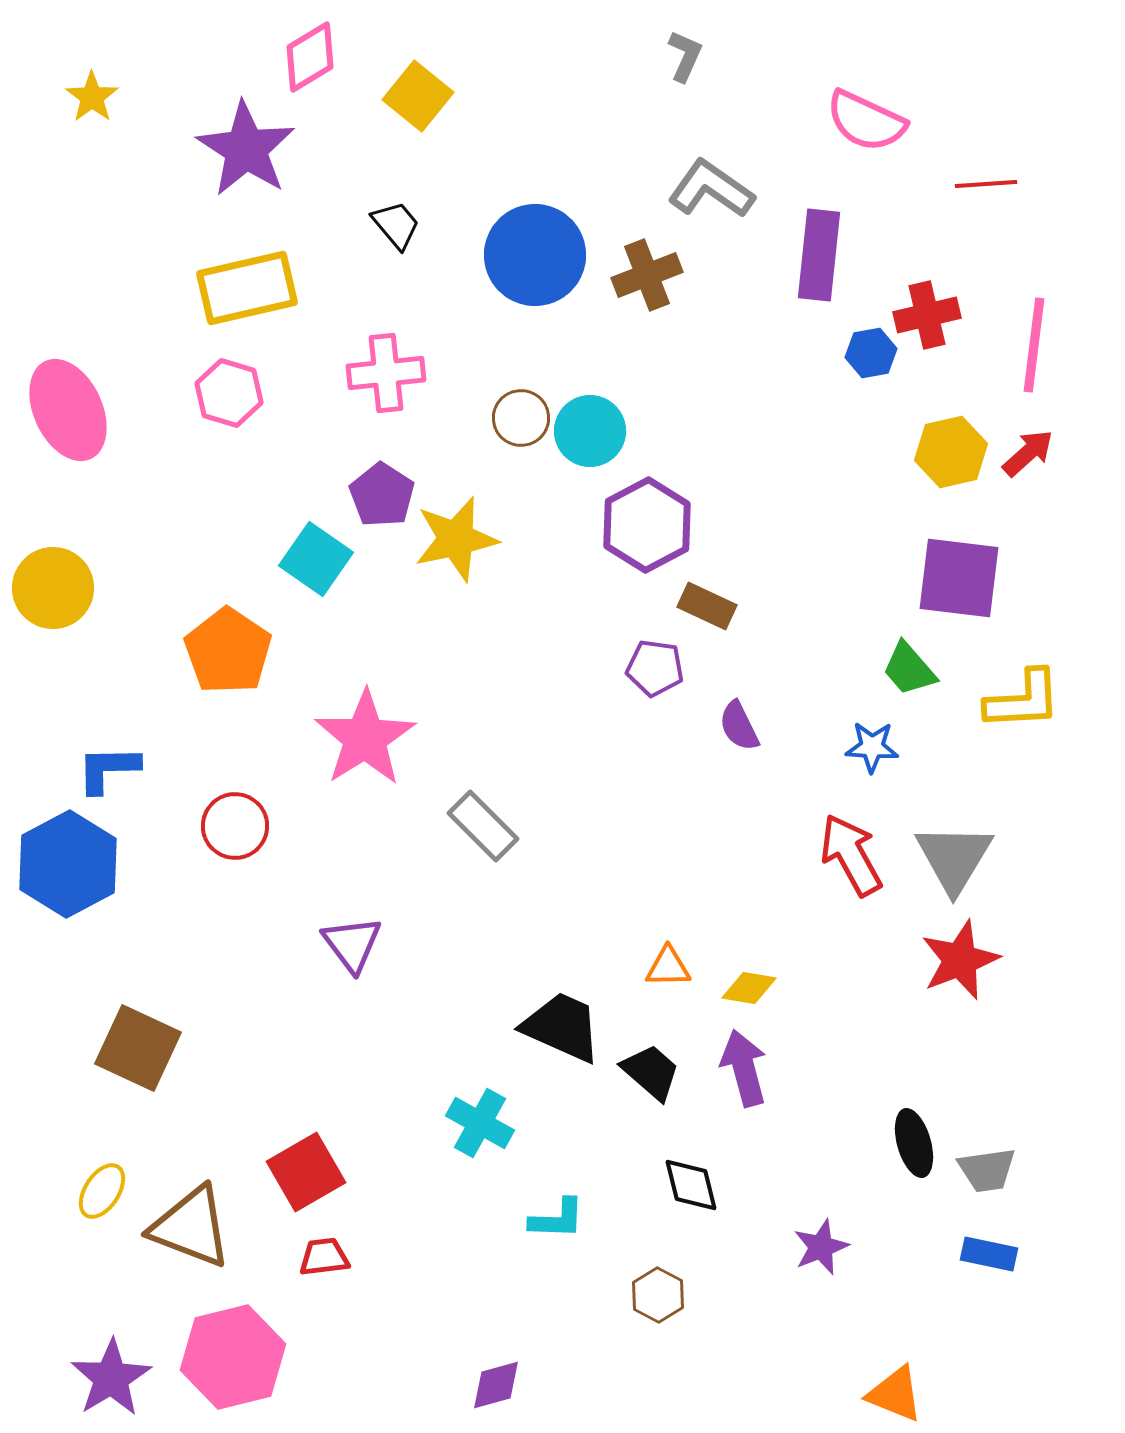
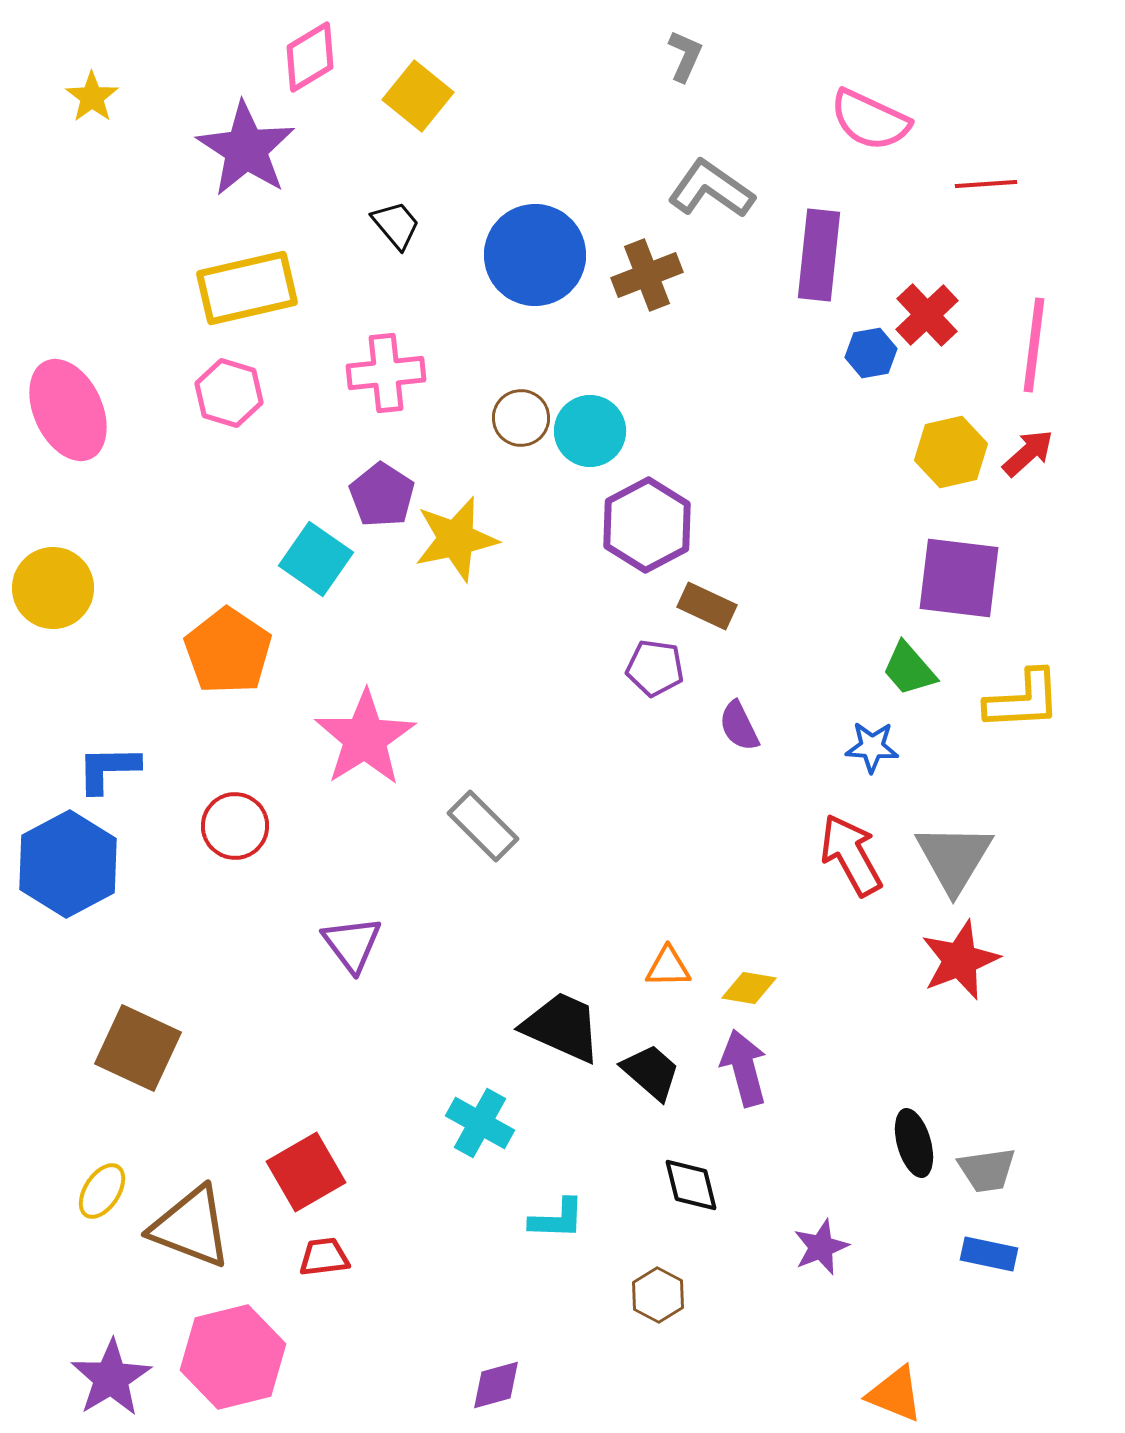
pink semicircle at (866, 121): moved 4 px right, 1 px up
red cross at (927, 315): rotated 30 degrees counterclockwise
